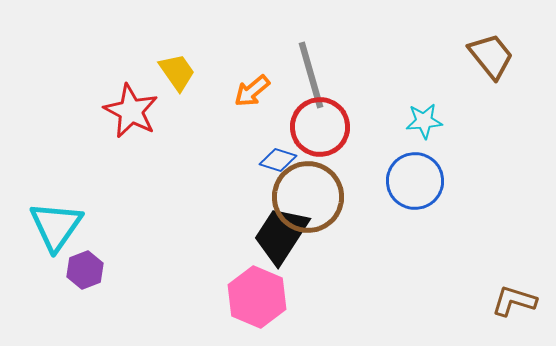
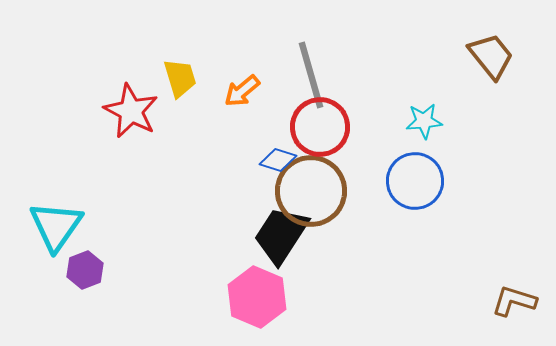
yellow trapezoid: moved 3 px right, 6 px down; rotated 18 degrees clockwise
orange arrow: moved 10 px left
brown circle: moved 3 px right, 6 px up
